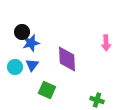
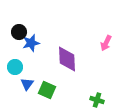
black circle: moved 3 px left
pink arrow: rotated 28 degrees clockwise
blue triangle: moved 5 px left, 19 px down
